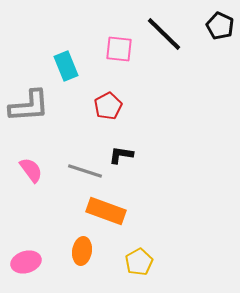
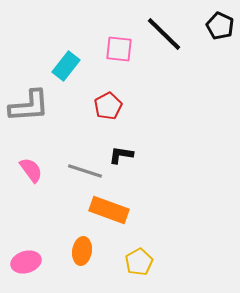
cyan rectangle: rotated 60 degrees clockwise
orange rectangle: moved 3 px right, 1 px up
